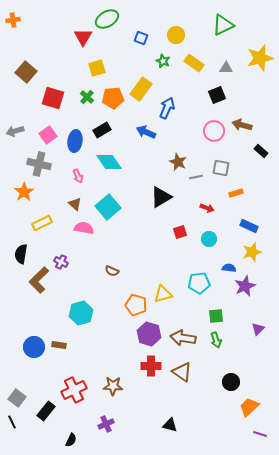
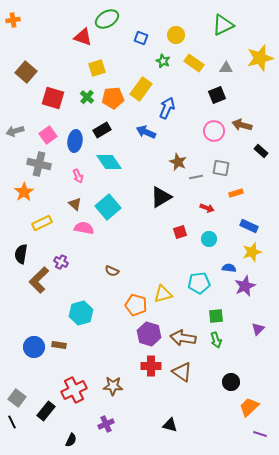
red triangle at (83, 37): rotated 42 degrees counterclockwise
